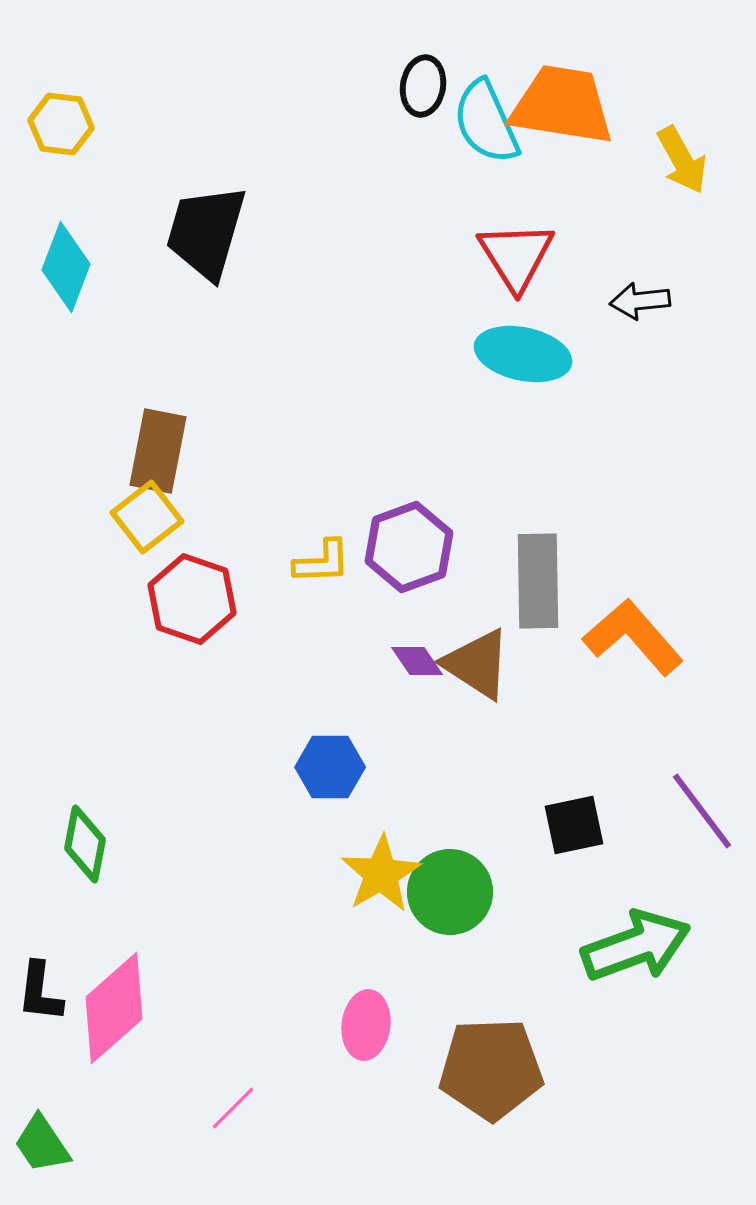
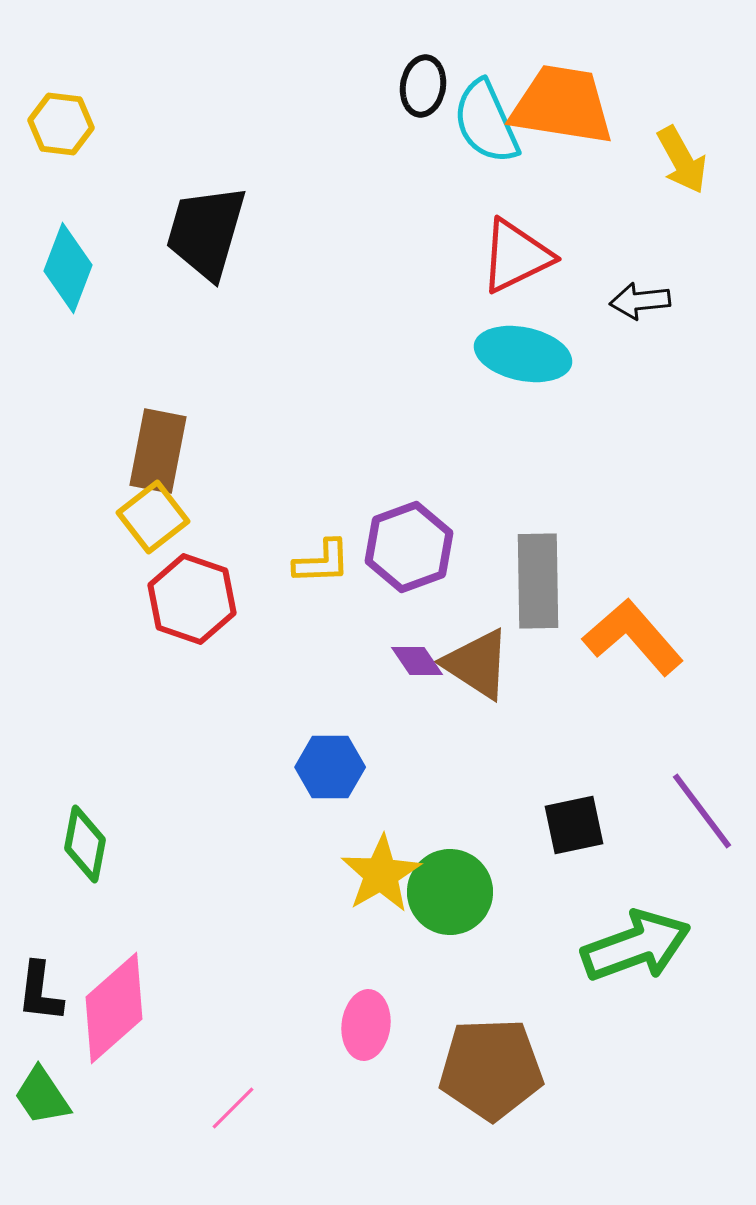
red triangle: rotated 36 degrees clockwise
cyan diamond: moved 2 px right, 1 px down
yellow square: moved 6 px right
green trapezoid: moved 48 px up
